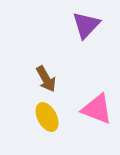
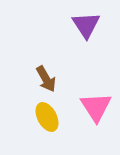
purple triangle: rotated 16 degrees counterclockwise
pink triangle: moved 1 px left, 2 px up; rotated 36 degrees clockwise
